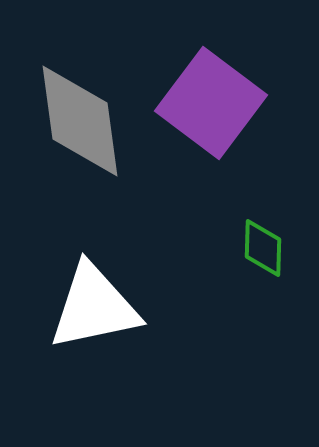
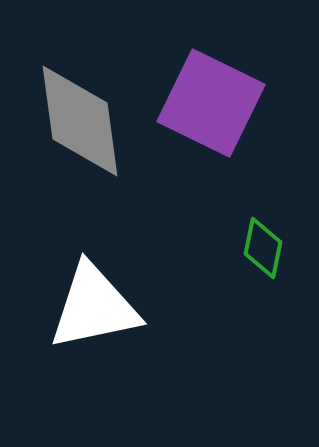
purple square: rotated 11 degrees counterclockwise
green diamond: rotated 10 degrees clockwise
